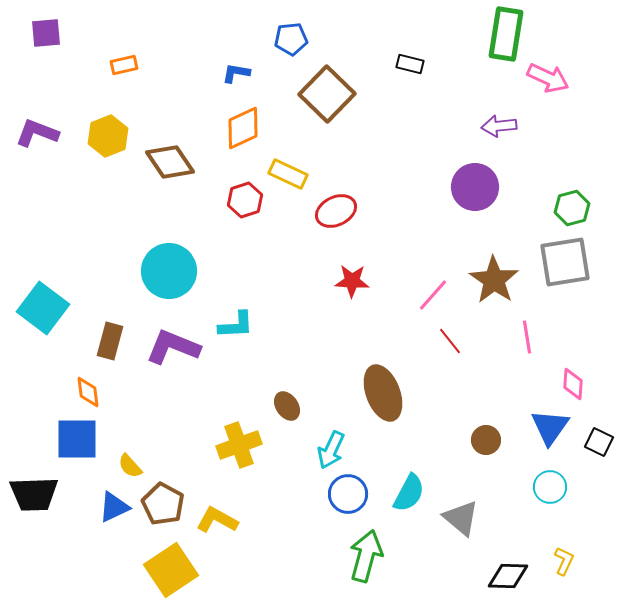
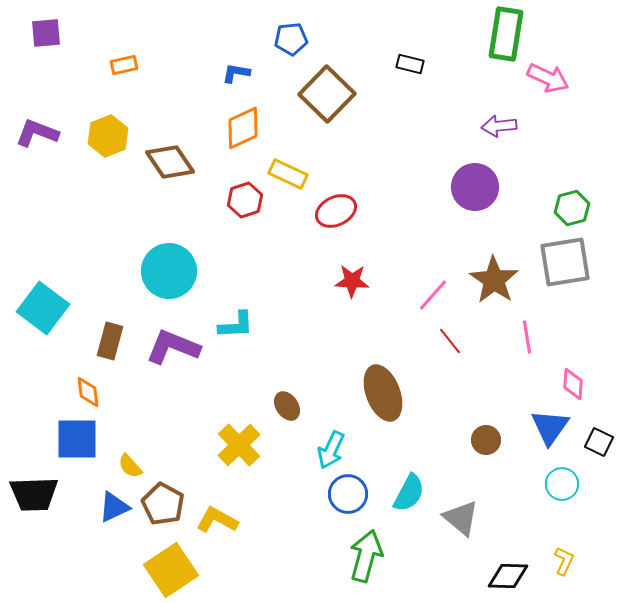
yellow cross at (239, 445): rotated 24 degrees counterclockwise
cyan circle at (550, 487): moved 12 px right, 3 px up
